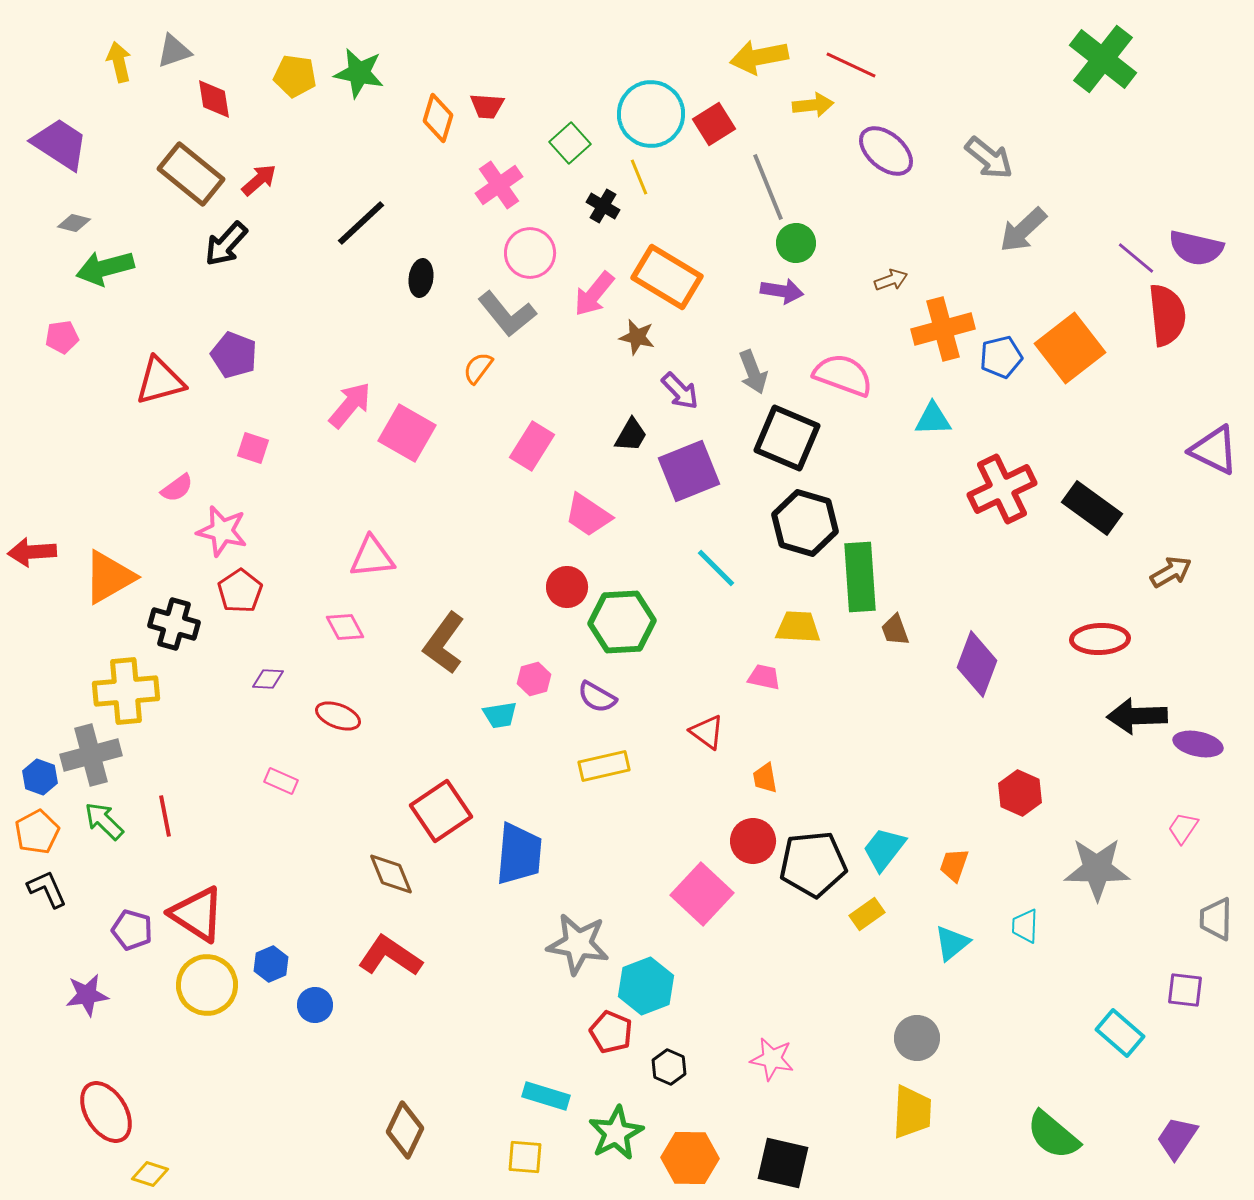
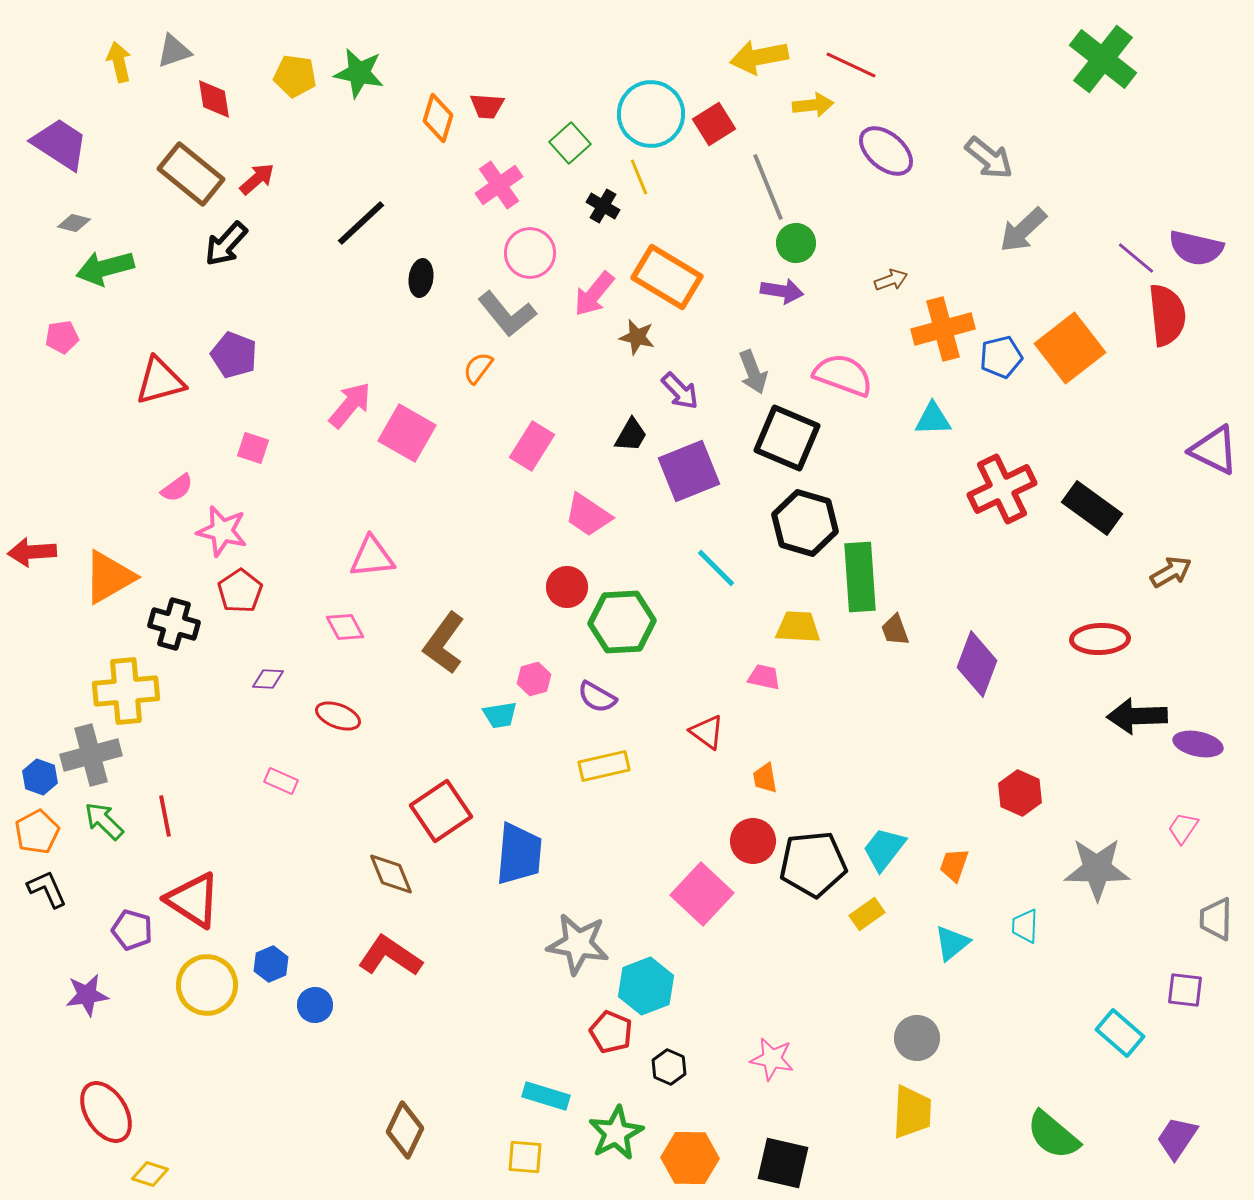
red arrow at (259, 180): moved 2 px left, 1 px up
red triangle at (197, 914): moved 4 px left, 14 px up
